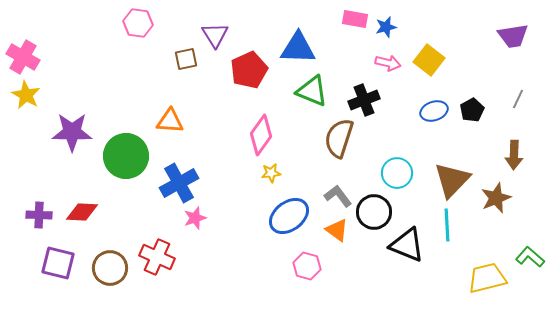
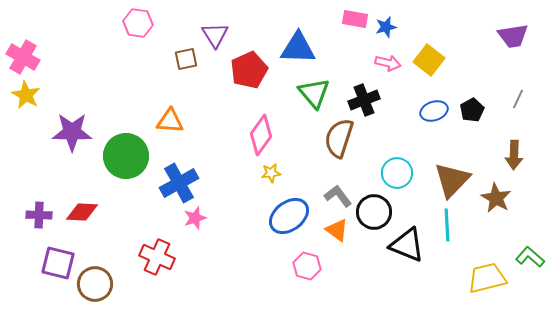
green triangle at (312, 91): moved 2 px right, 2 px down; rotated 28 degrees clockwise
brown star at (496, 198): rotated 20 degrees counterclockwise
brown circle at (110, 268): moved 15 px left, 16 px down
